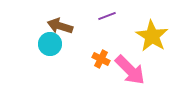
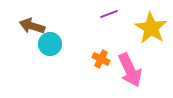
purple line: moved 2 px right, 2 px up
brown arrow: moved 28 px left
yellow star: moved 1 px left, 8 px up
pink arrow: rotated 20 degrees clockwise
